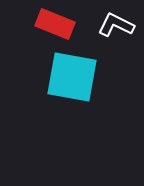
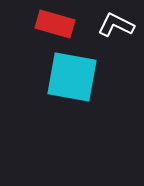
red rectangle: rotated 6 degrees counterclockwise
